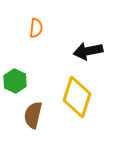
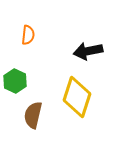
orange semicircle: moved 8 px left, 7 px down
